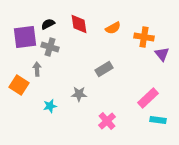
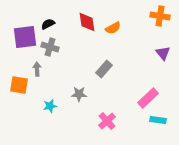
red diamond: moved 8 px right, 2 px up
orange cross: moved 16 px right, 21 px up
purple triangle: moved 1 px right, 1 px up
gray rectangle: rotated 18 degrees counterclockwise
orange square: rotated 24 degrees counterclockwise
